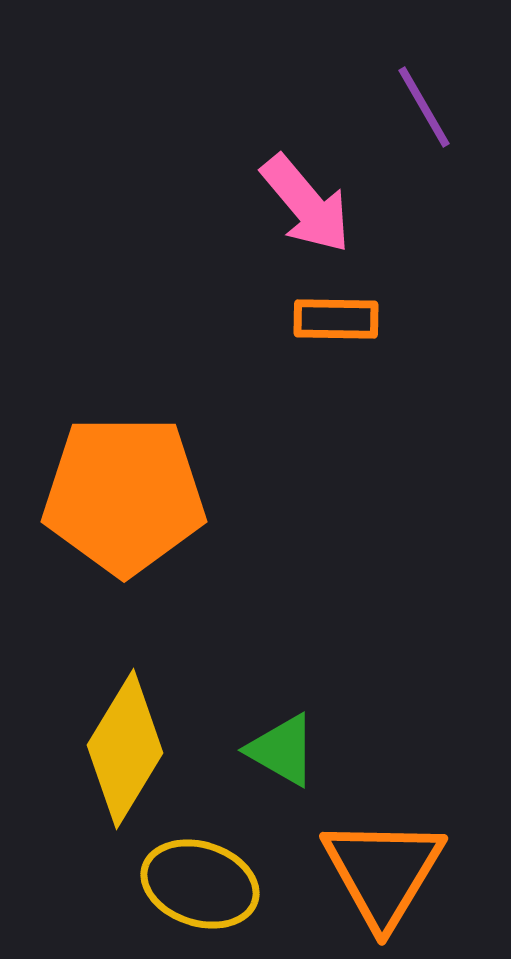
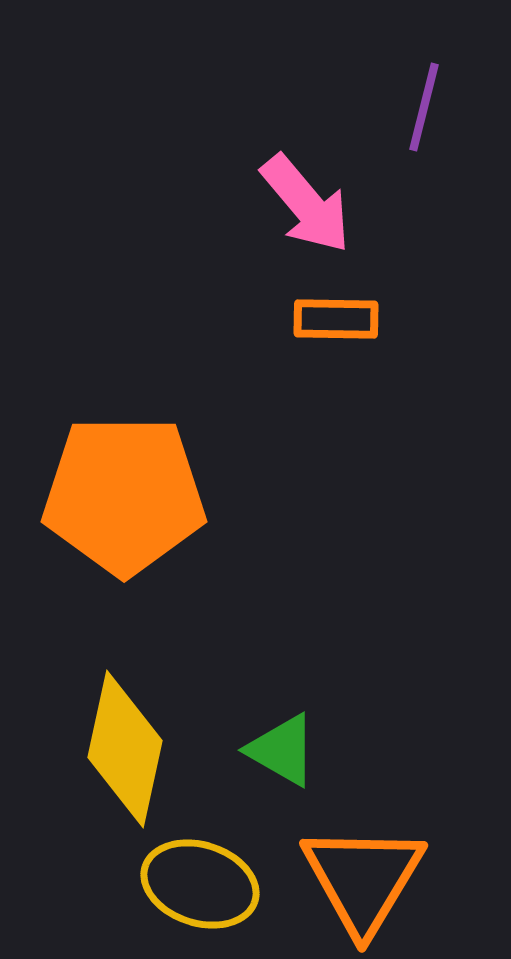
purple line: rotated 44 degrees clockwise
yellow diamond: rotated 19 degrees counterclockwise
orange triangle: moved 20 px left, 7 px down
